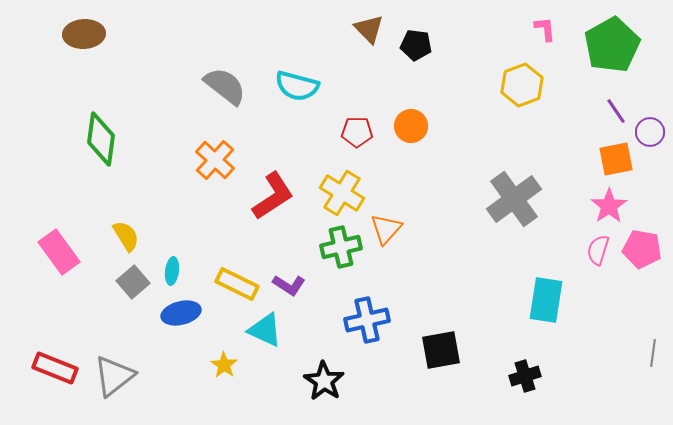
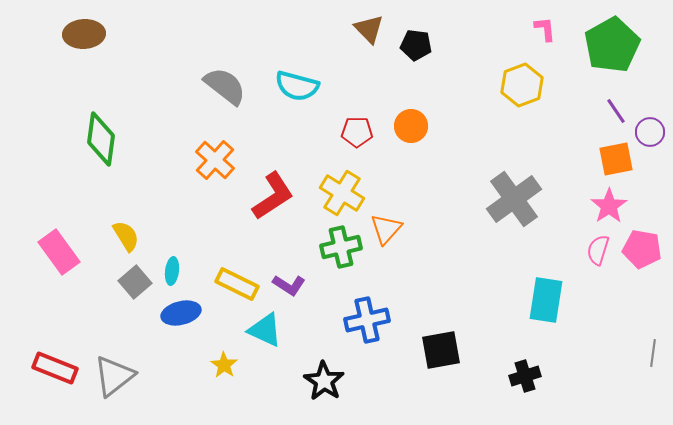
gray square: moved 2 px right
